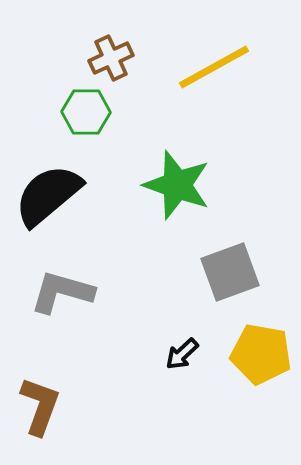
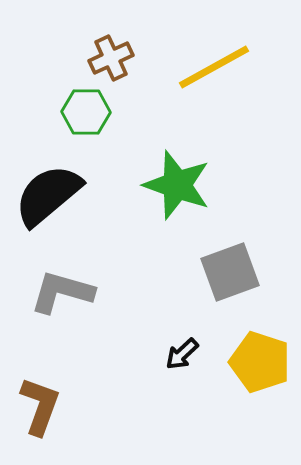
yellow pentagon: moved 1 px left, 8 px down; rotated 8 degrees clockwise
